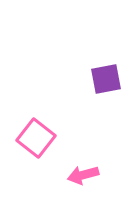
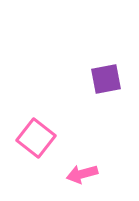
pink arrow: moved 1 px left, 1 px up
